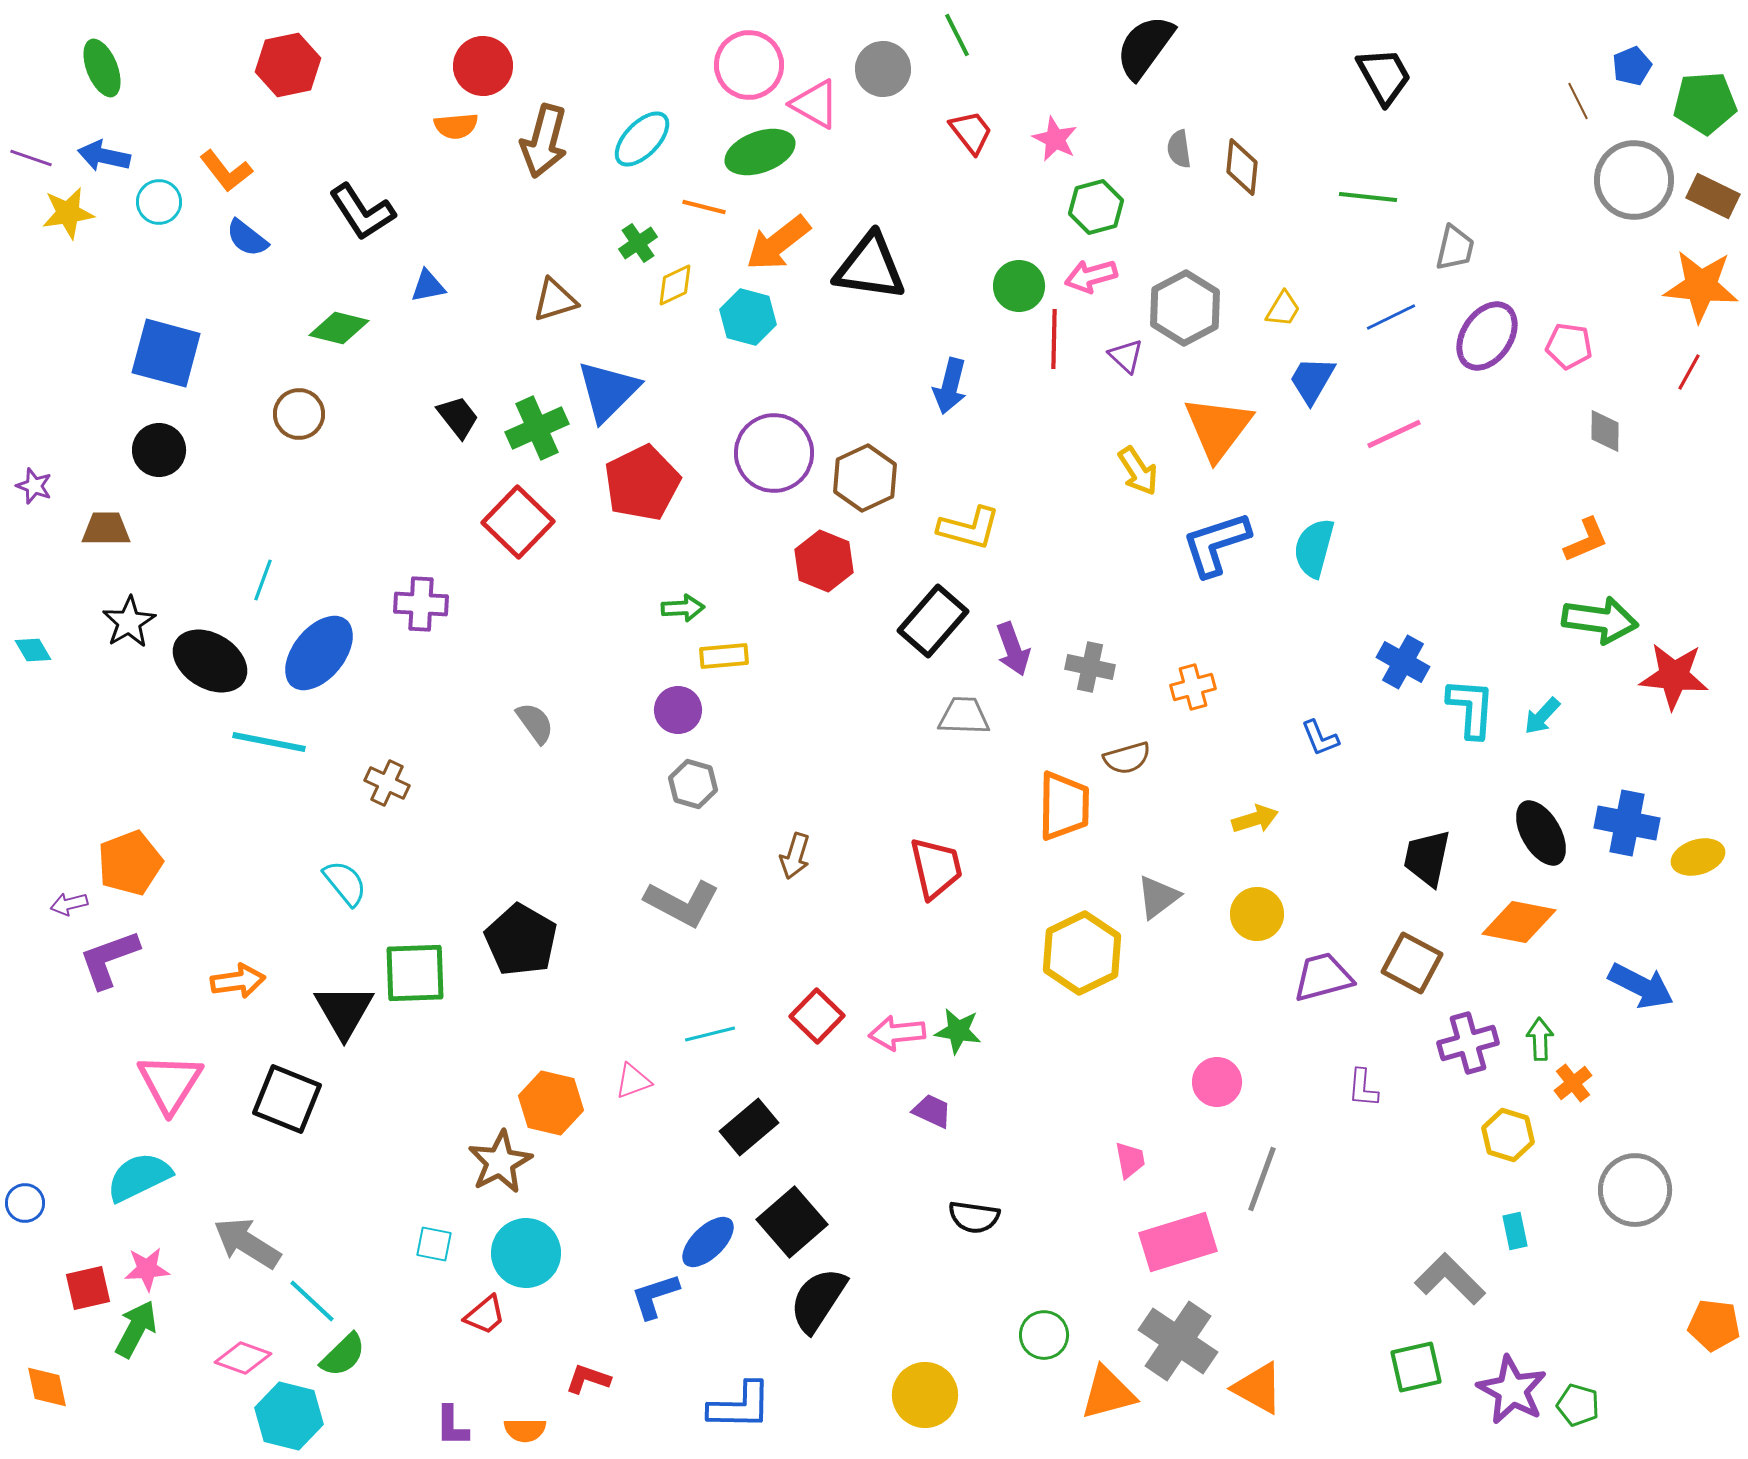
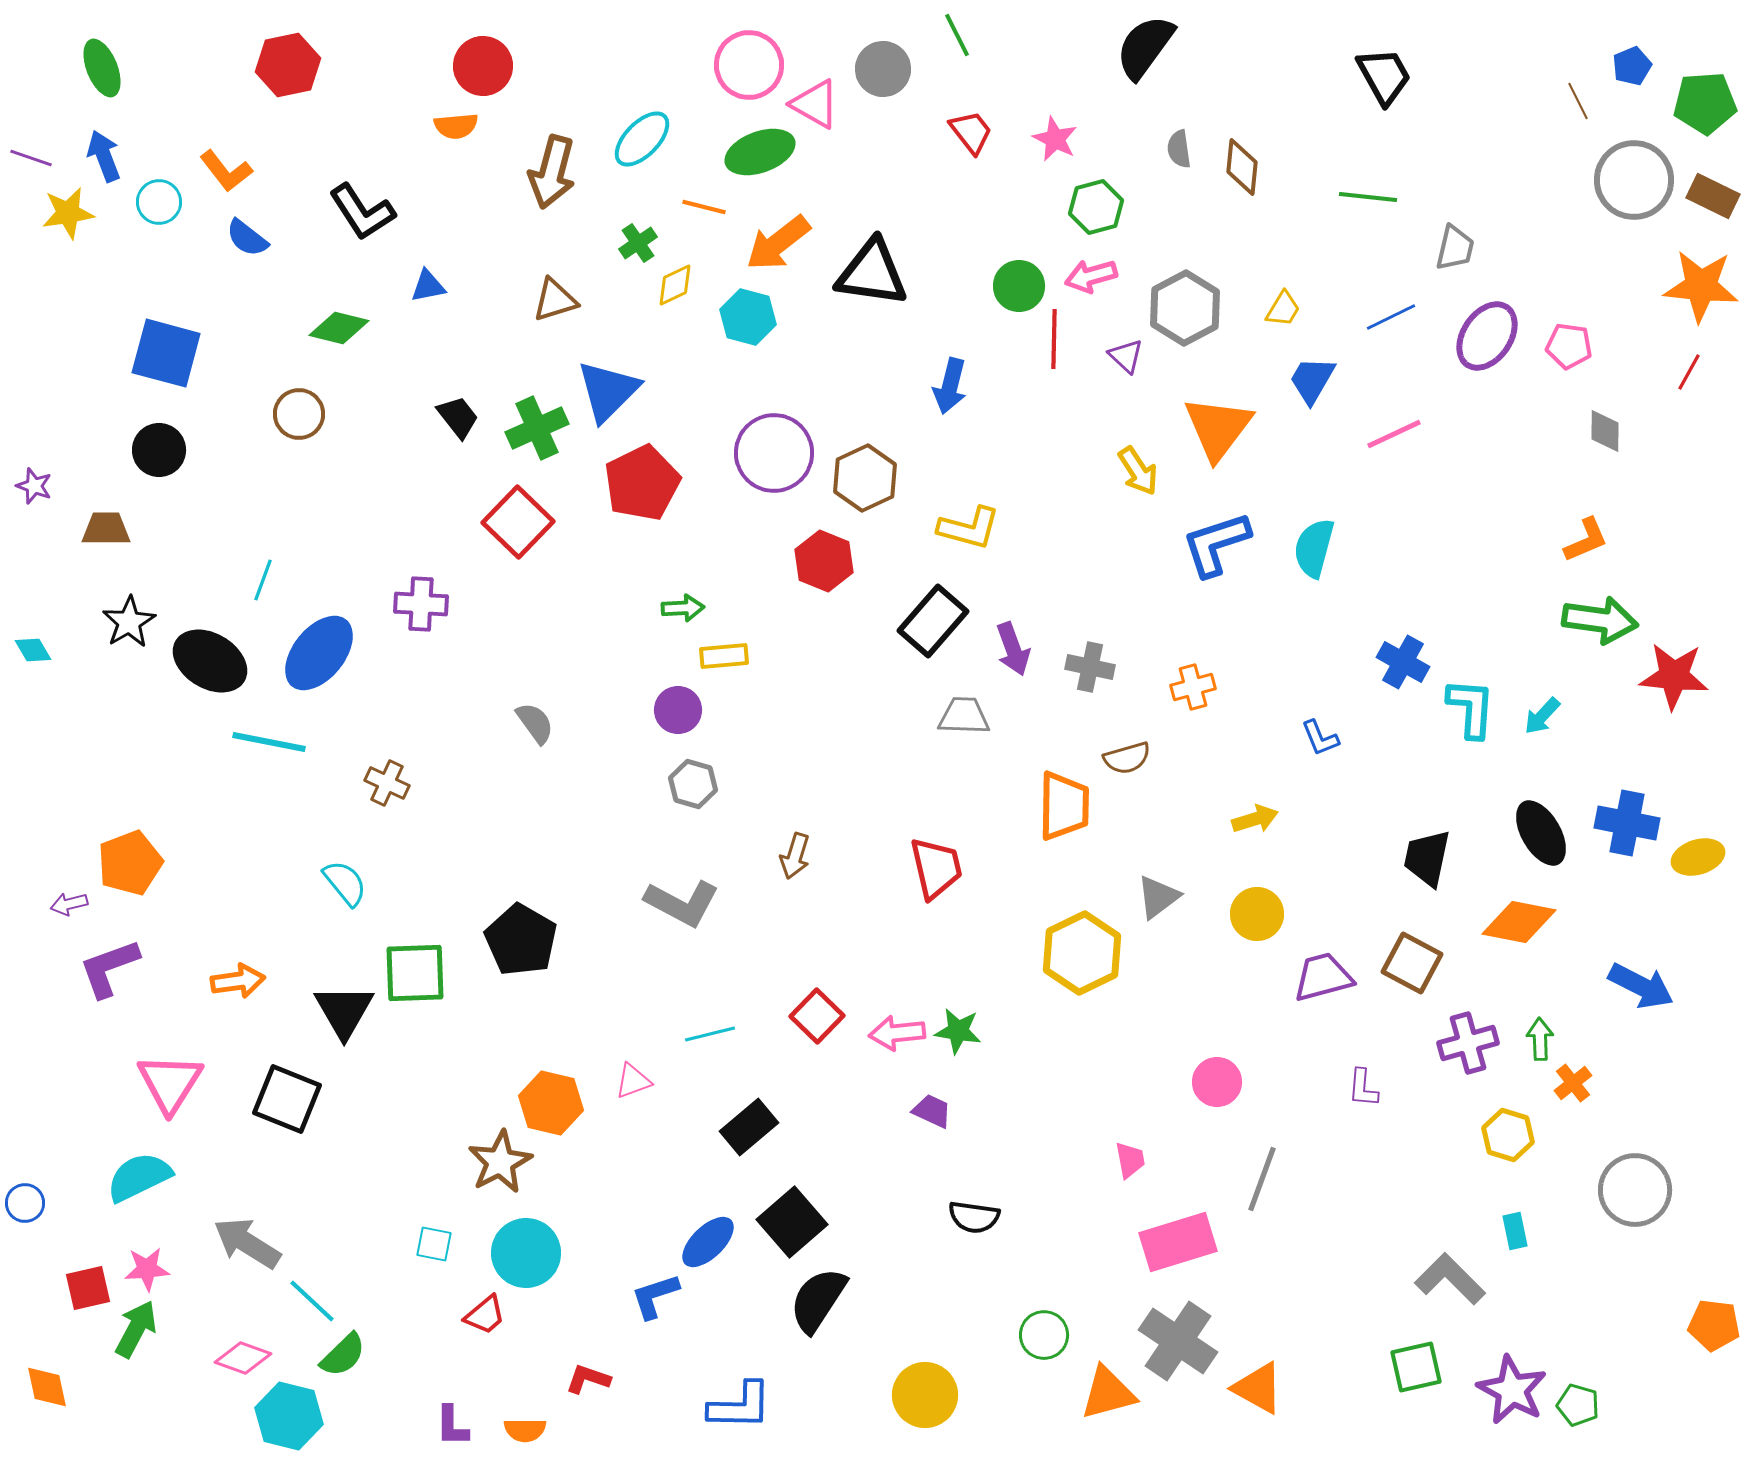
brown arrow at (544, 141): moved 8 px right, 31 px down
blue arrow at (104, 156): rotated 57 degrees clockwise
black triangle at (870, 267): moved 2 px right, 6 px down
purple L-shape at (109, 959): moved 9 px down
